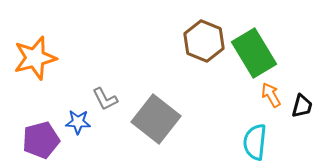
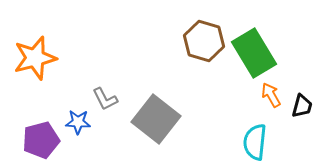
brown hexagon: rotated 6 degrees counterclockwise
